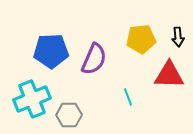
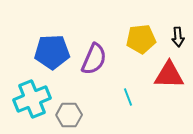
blue pentagon: moved 1 px right, 1 px down
